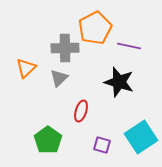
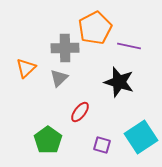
red ellipse: moved 1 px left, 1 px down; rotated 20 degrees clockwise
